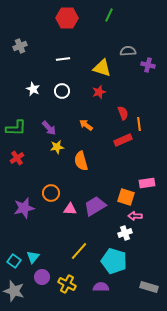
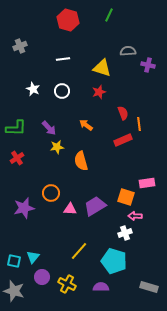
red hexagon: moved 1 px right, 2 px down; rotated 15 degrees clockwise
cyan square: rotated 24 degrees counterclockwise
